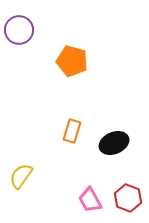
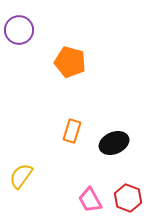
orange pentagon: moved 2 px left, 1 px down
